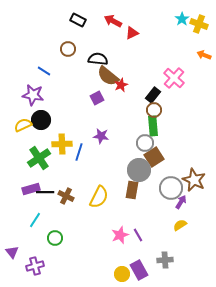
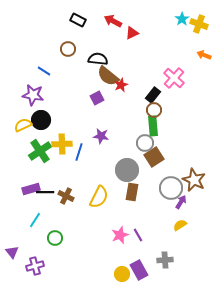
green cross at (39, 158): moved 1 px right, 7 px up
gray circle at (139, 170): moved 12 px left
brown rectangle at (132, 190): moved 2 px down
